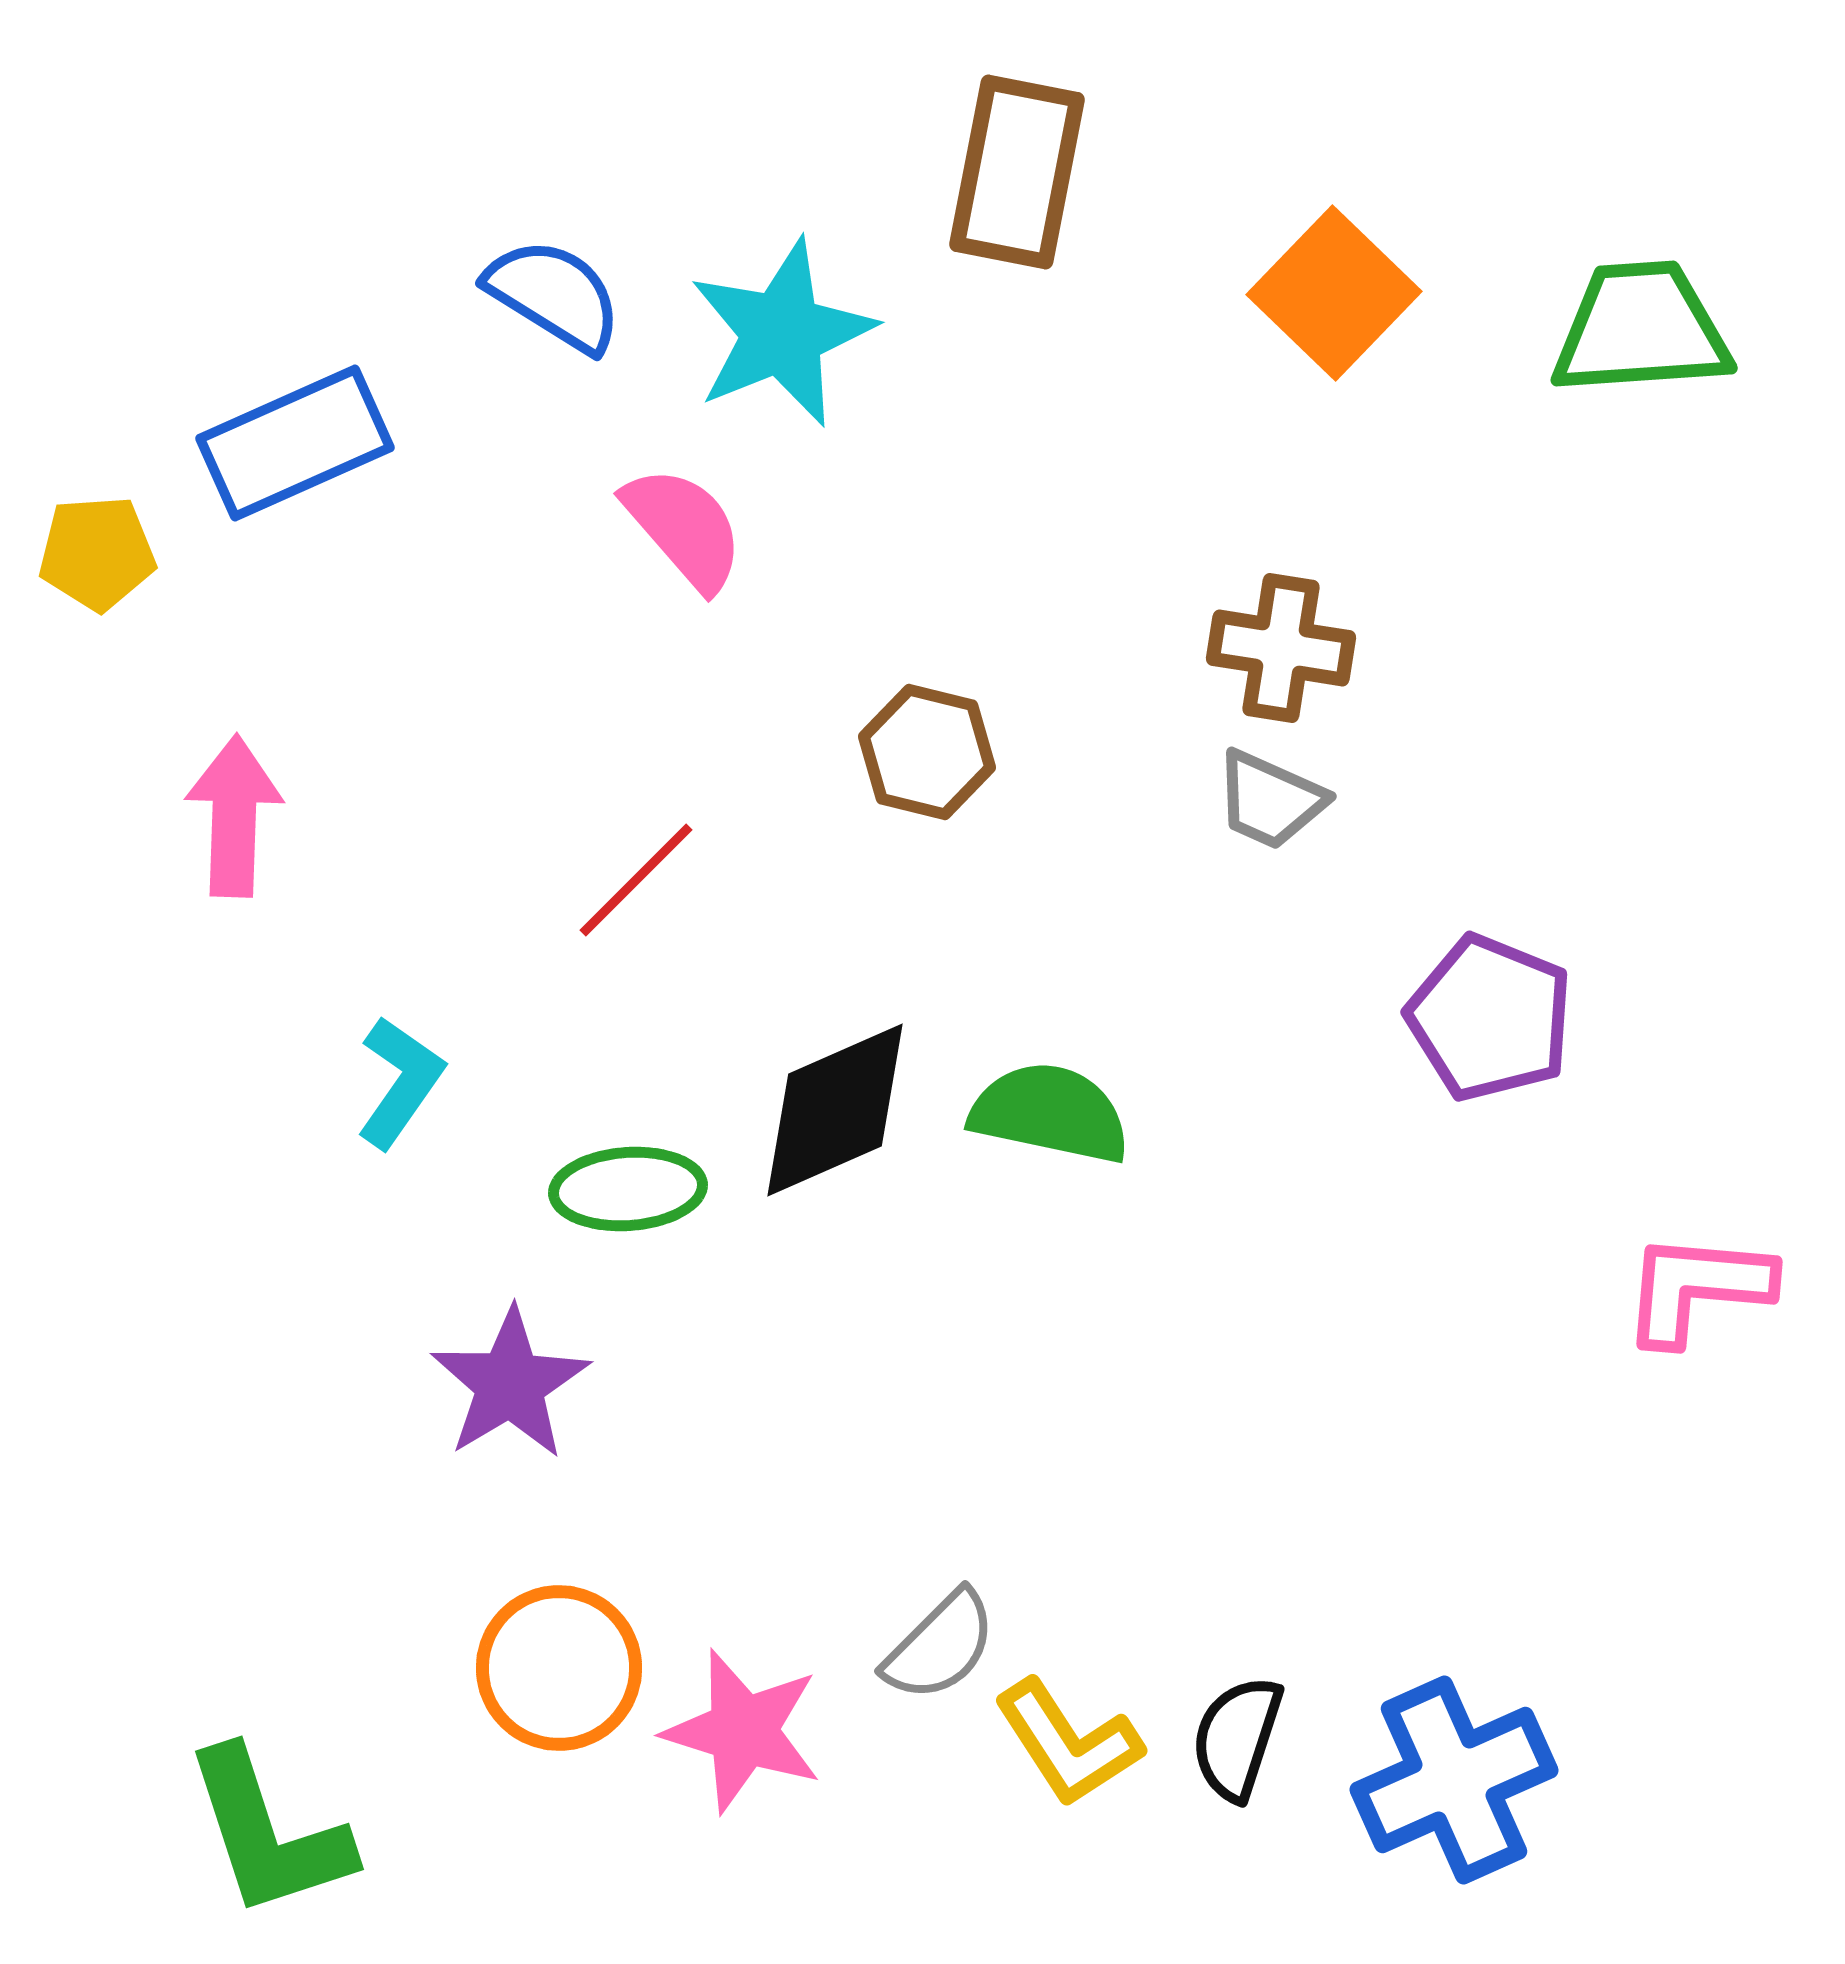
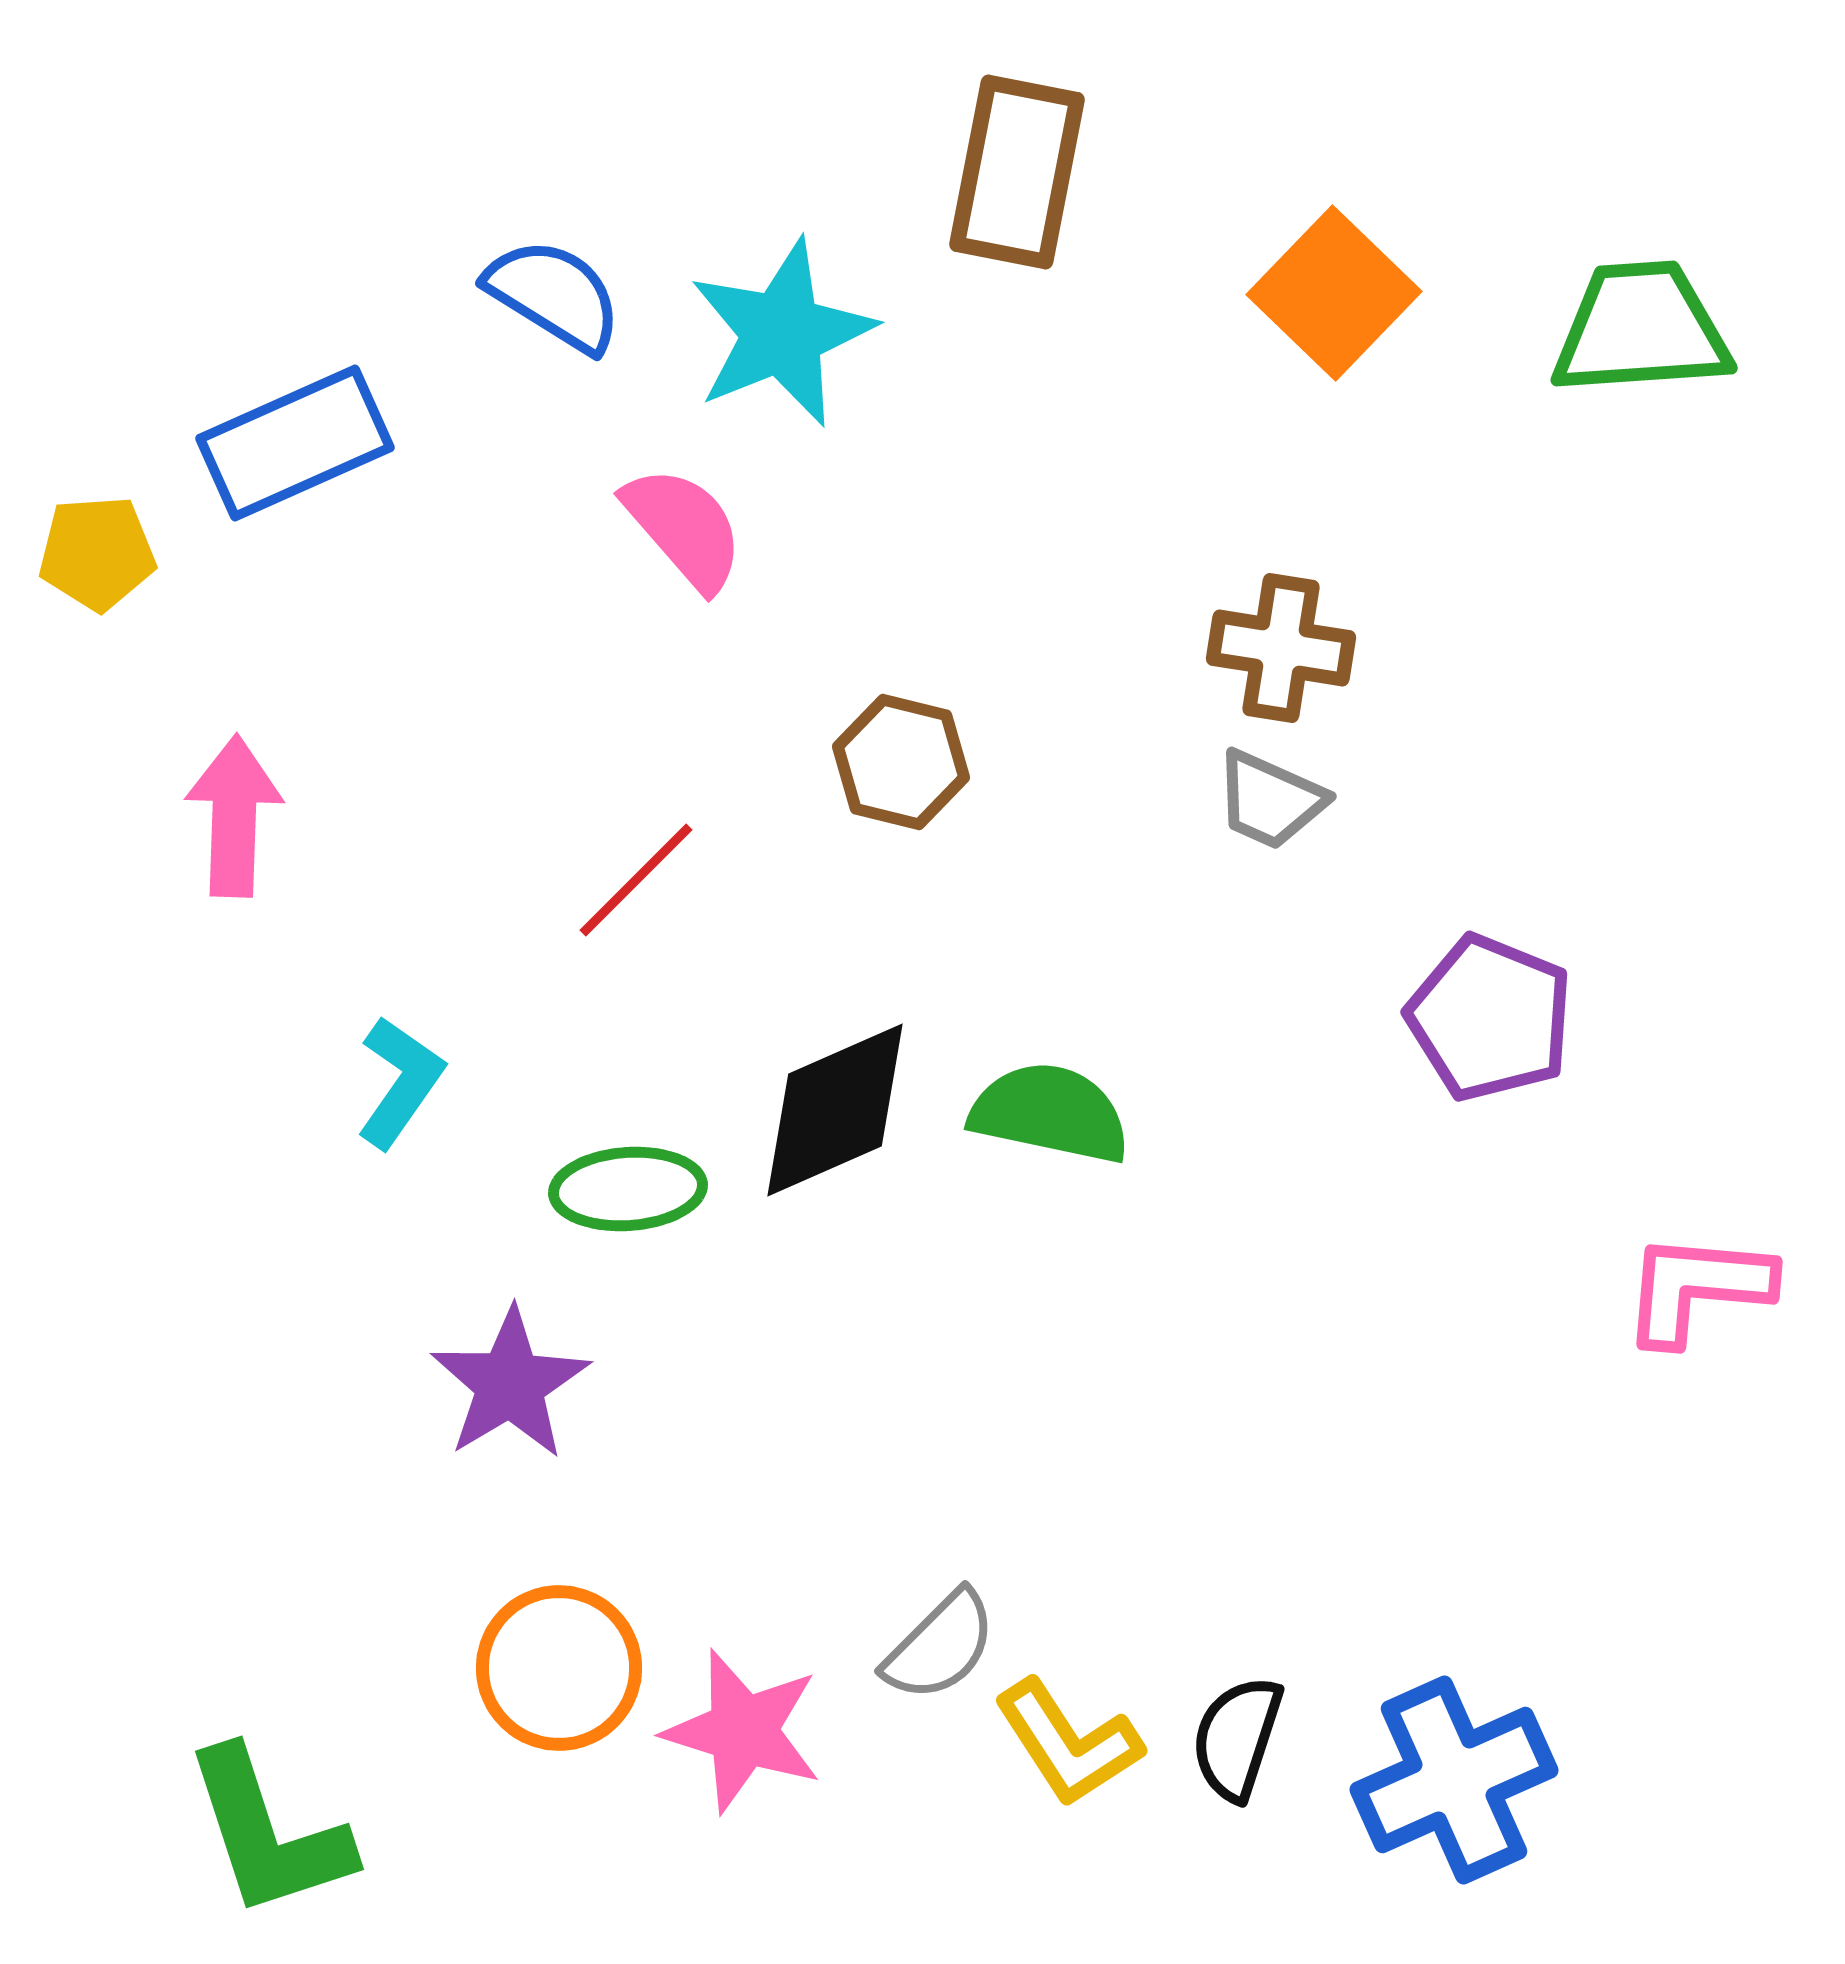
brown hexagon: moved 26 px left, 10 px down
